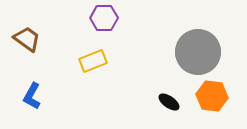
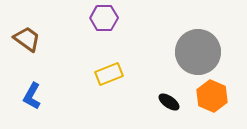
yellow rectangle: moved 16 px right, 13 px down
orange hexagon: rotated 16 degrees clockwise
